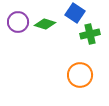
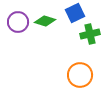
blue square: rotated 30 degrees clockwise
green diamond: moved 3 px up
